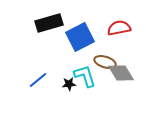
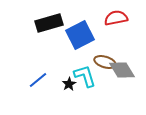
red semicircle: moved 3 px left, 10 px up
blue square: moved 2 px up
gray diamond: moved 1 px right, 3 px up
black star: rotated 24 degrees counterclockwise
